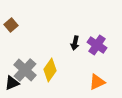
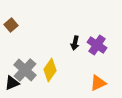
orange triangle: moved 1 px right, 1 px down
